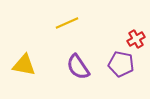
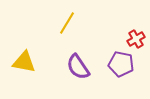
yellow line: rotated 35 degrees counterclockwise
yellow triangle: moved 3 px up
